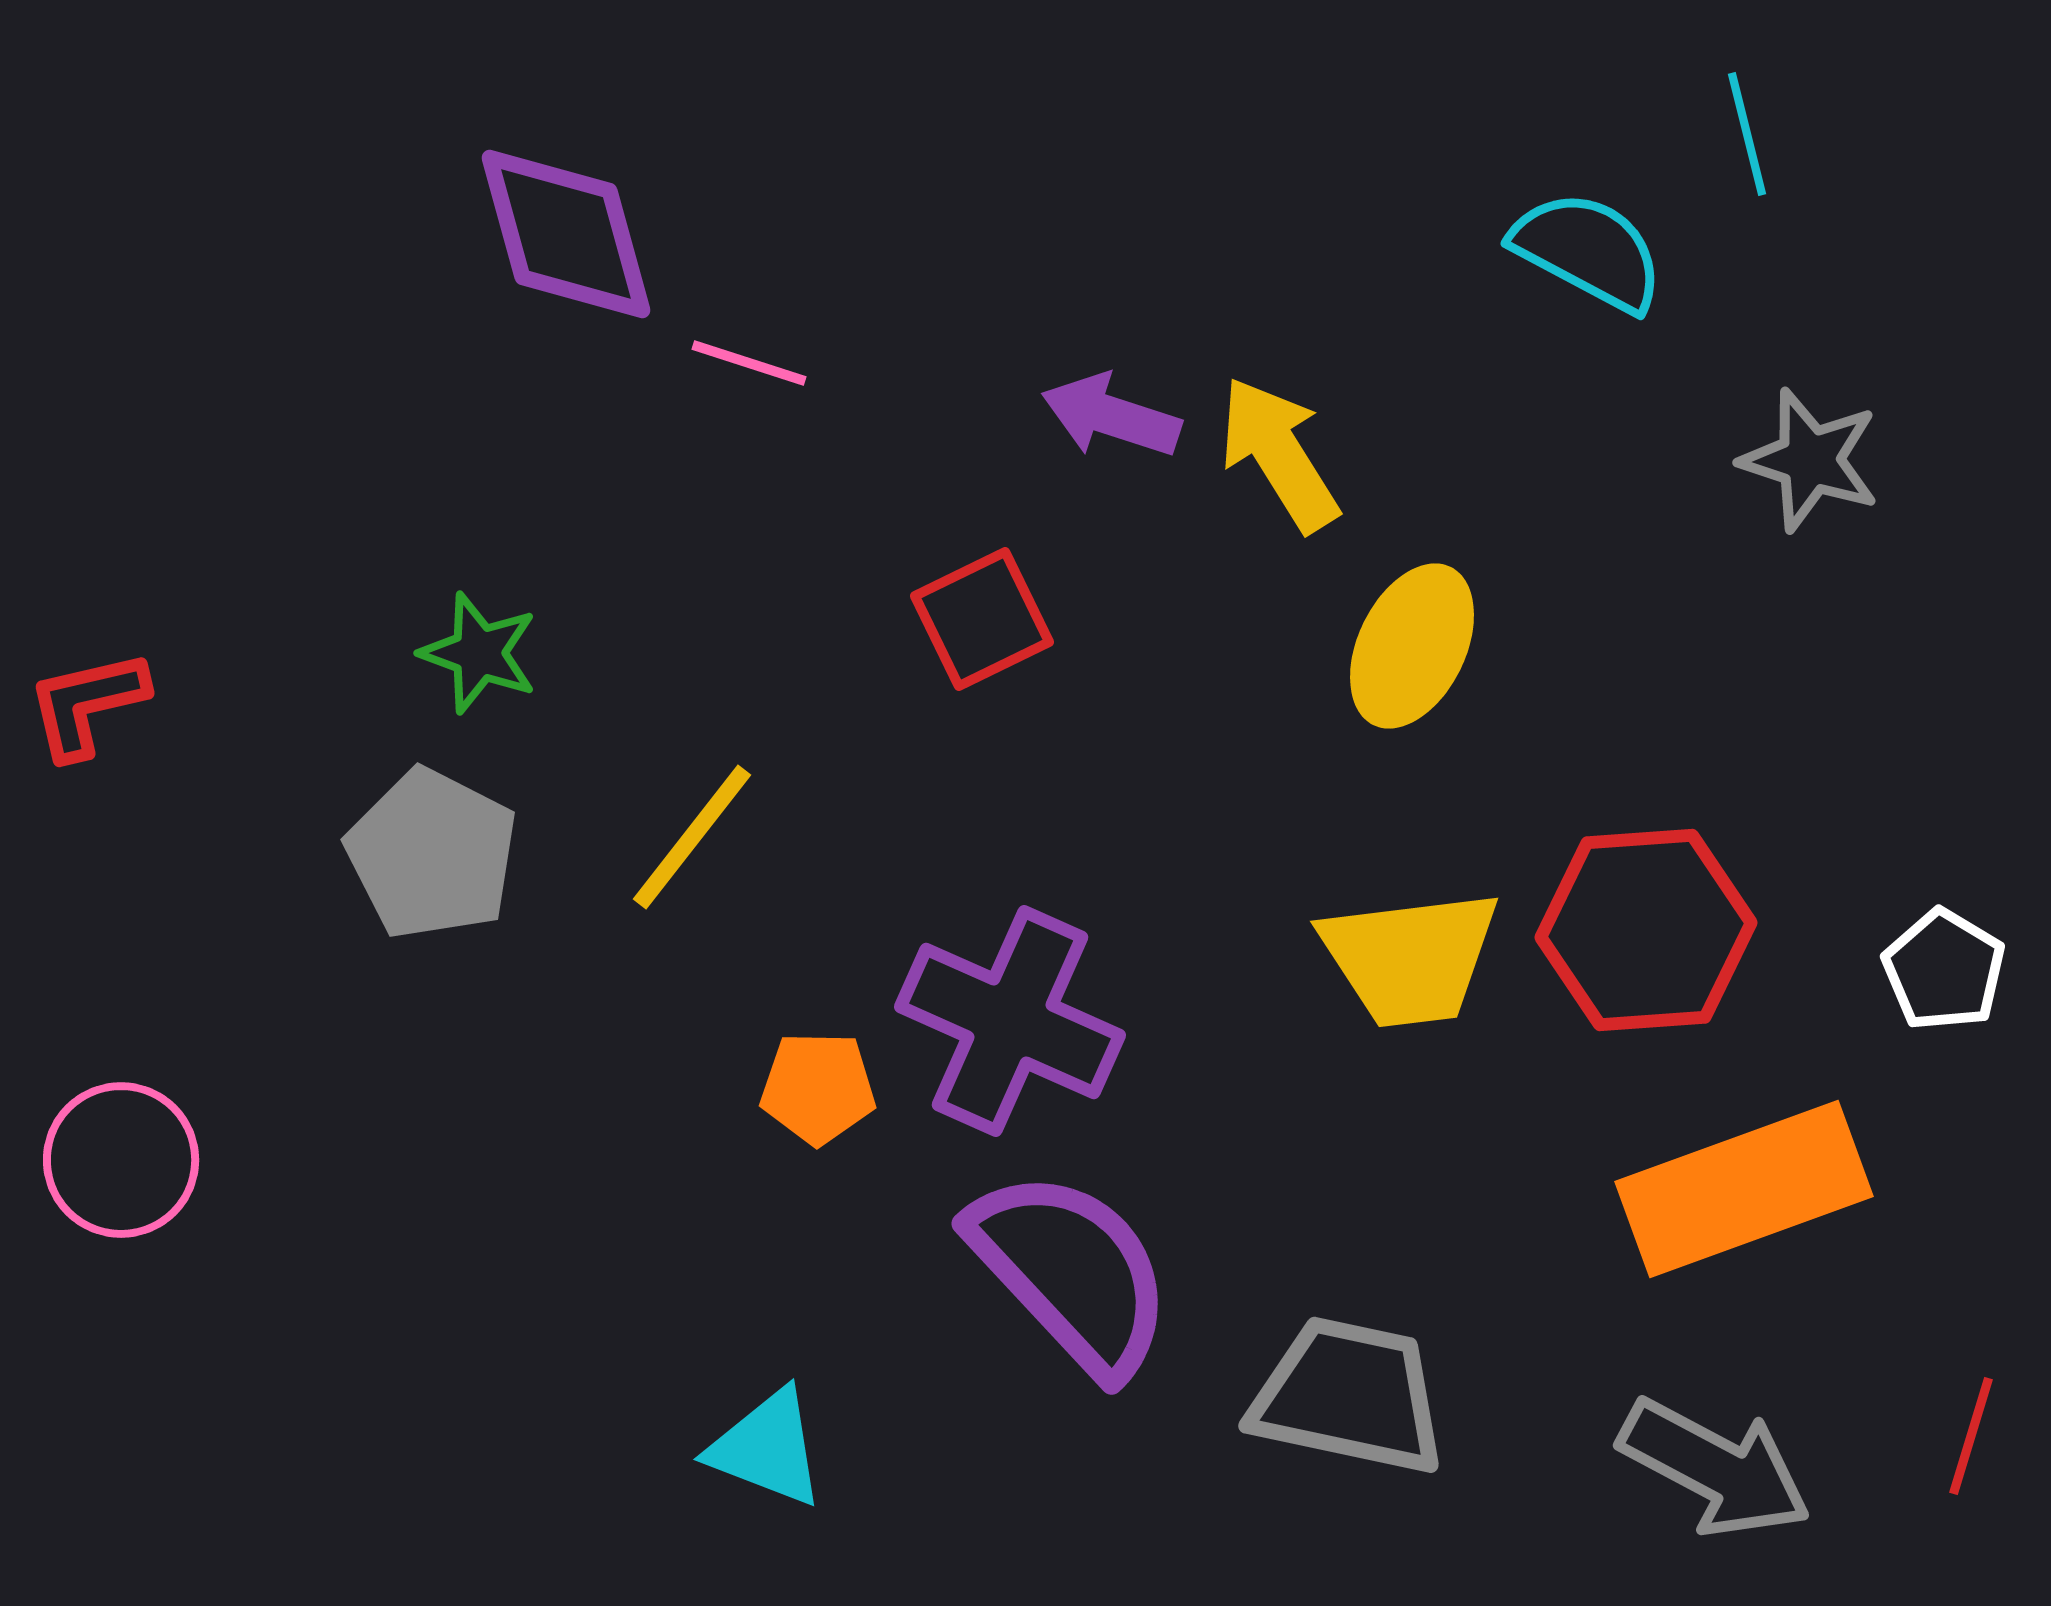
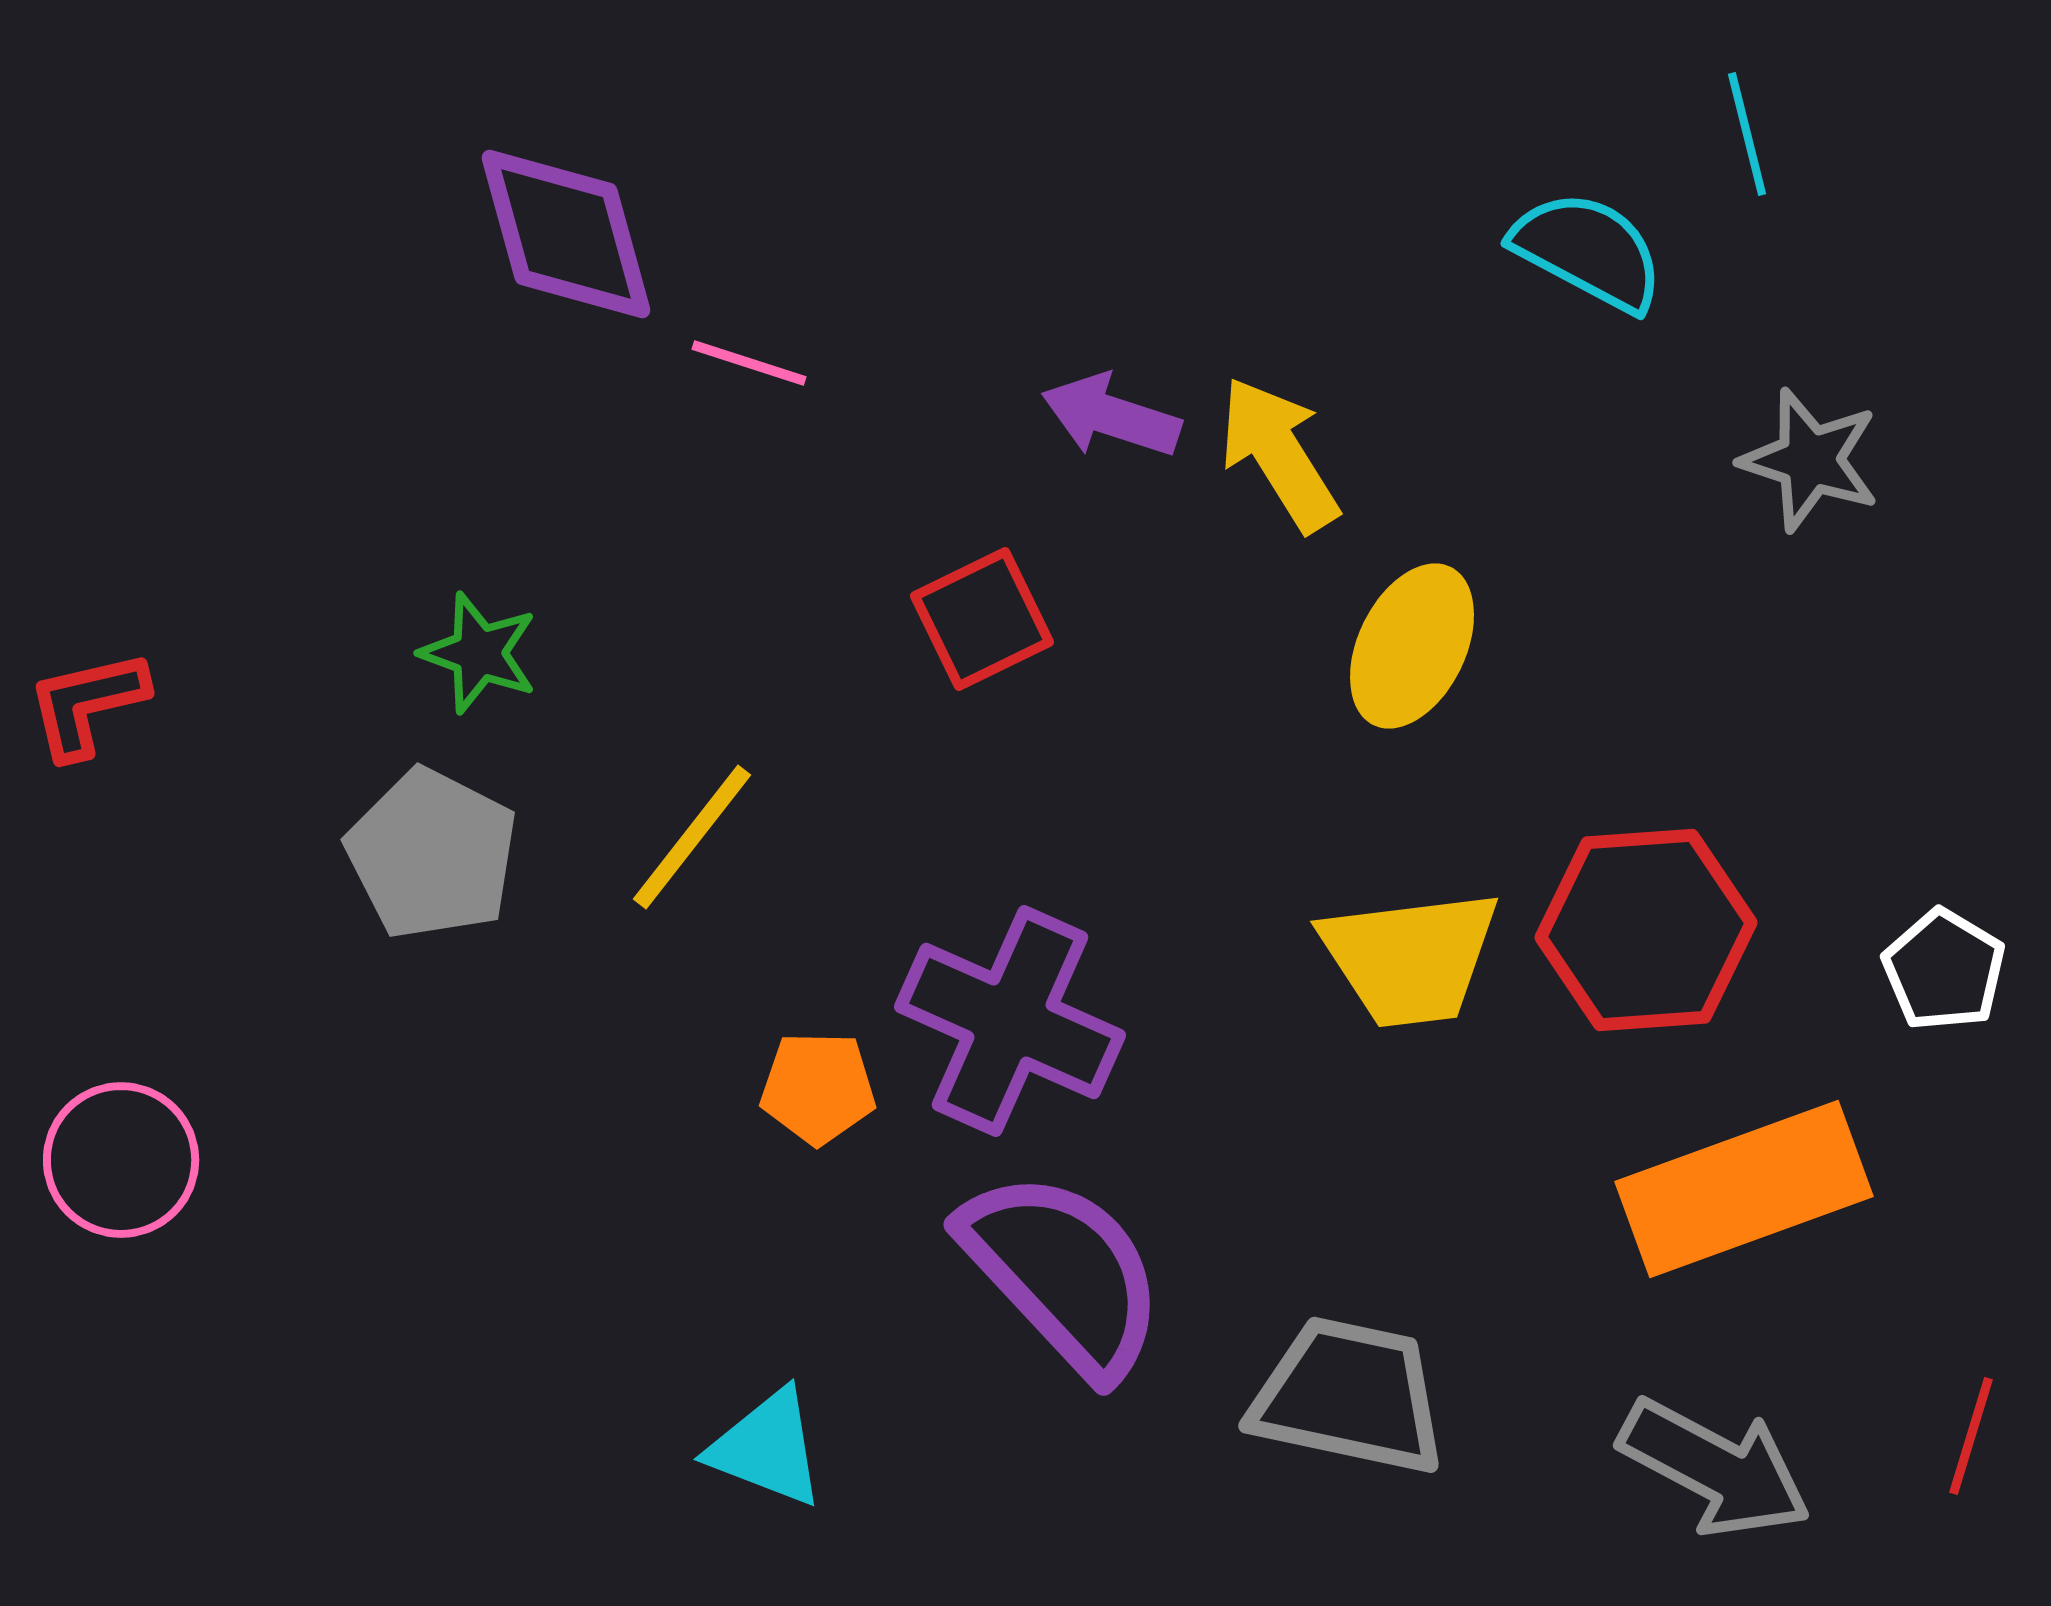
purple semicircle: moved 8 px left, 1 px down
